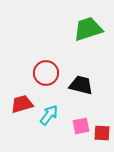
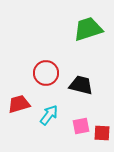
red trapezoid: moved 3 px left
